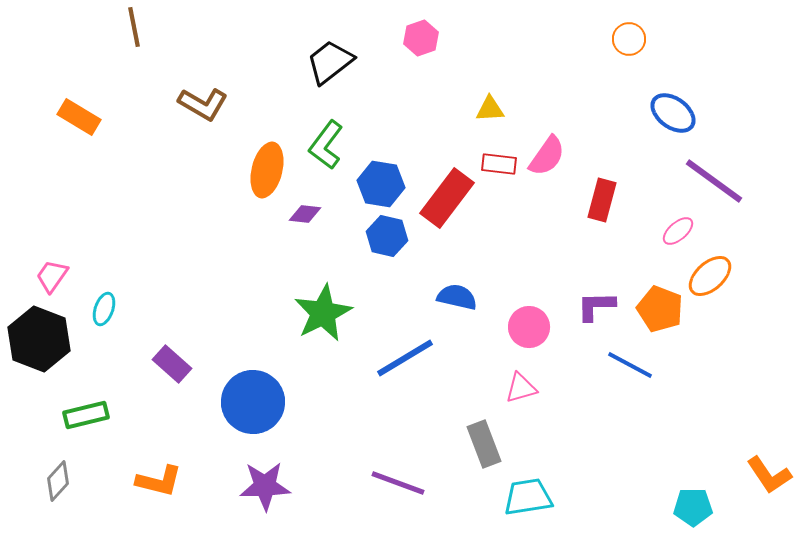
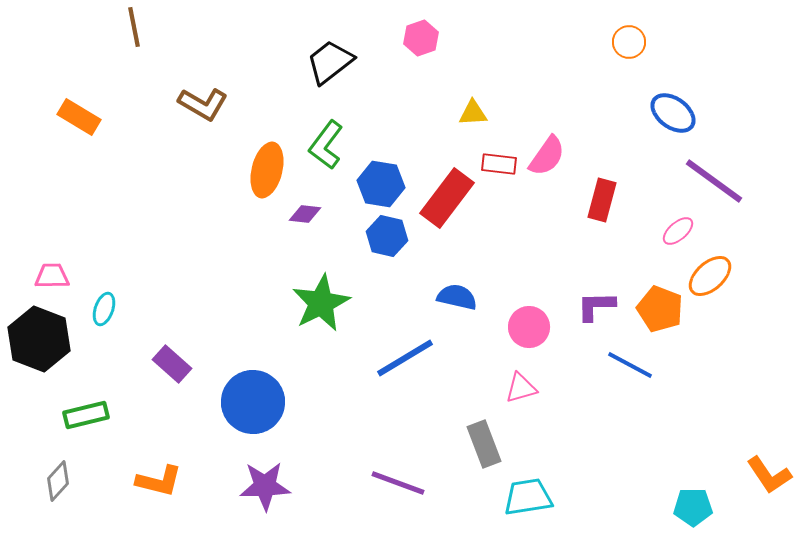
orange circle at (629, 39): moved 3 px down
yellow triangle at (490, 109): moved 17 px left, 4 px down
pink trapezoid at (52, 276): rotated 54 degrees clockwise
green star at (323, 313): moved 2 px left, 10 px up
